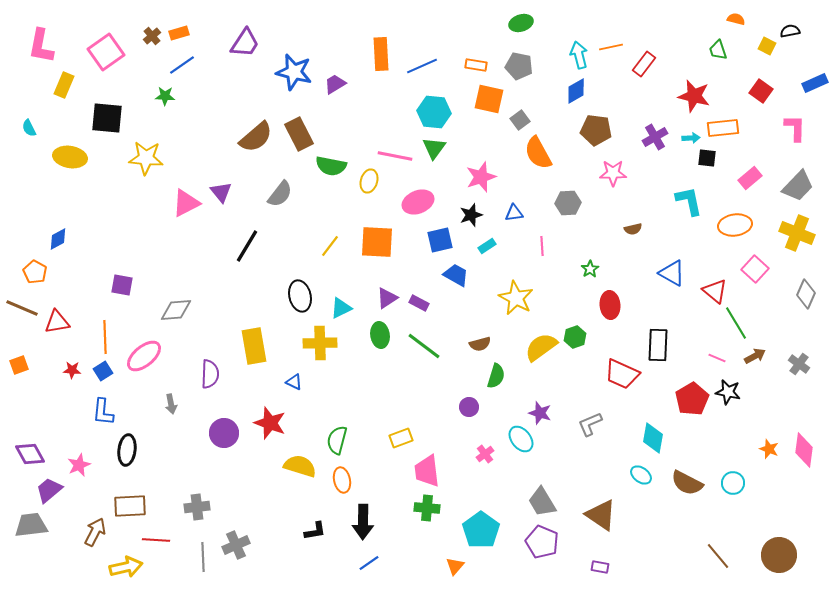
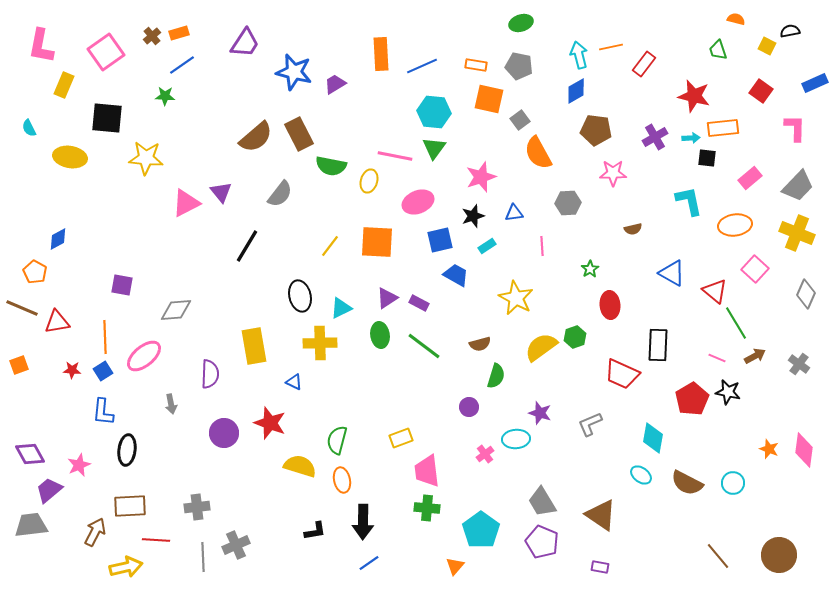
black star at (471, 215): moved 2 px right, 1 px down
cyan ellipse at (521, 439): moved 5 px left; rotated 56 degrees counterclockwise
